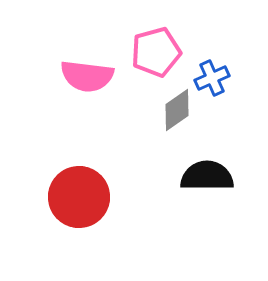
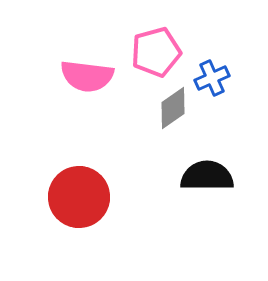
gray diamond: moved 4 px left, 2 px up
